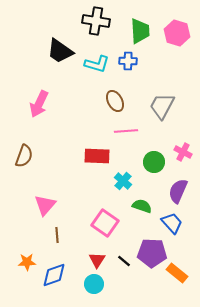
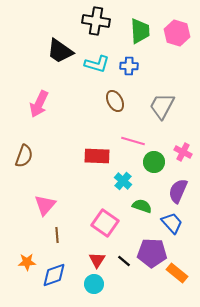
blue cross: moved 1 px right, 5 px down
pink line: moved 7 px right, 10 px down; rotated 20 degrees clockwise
